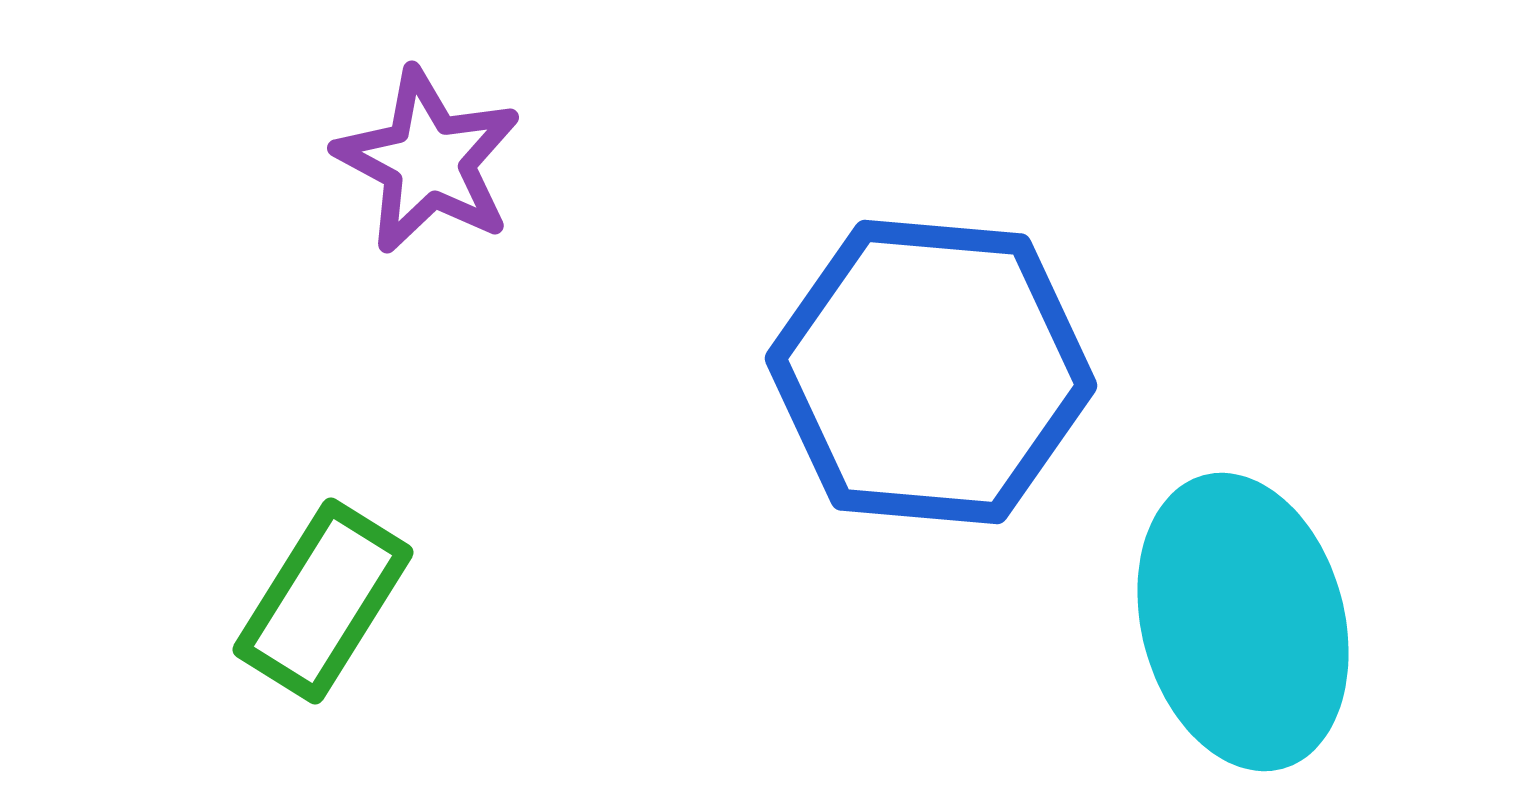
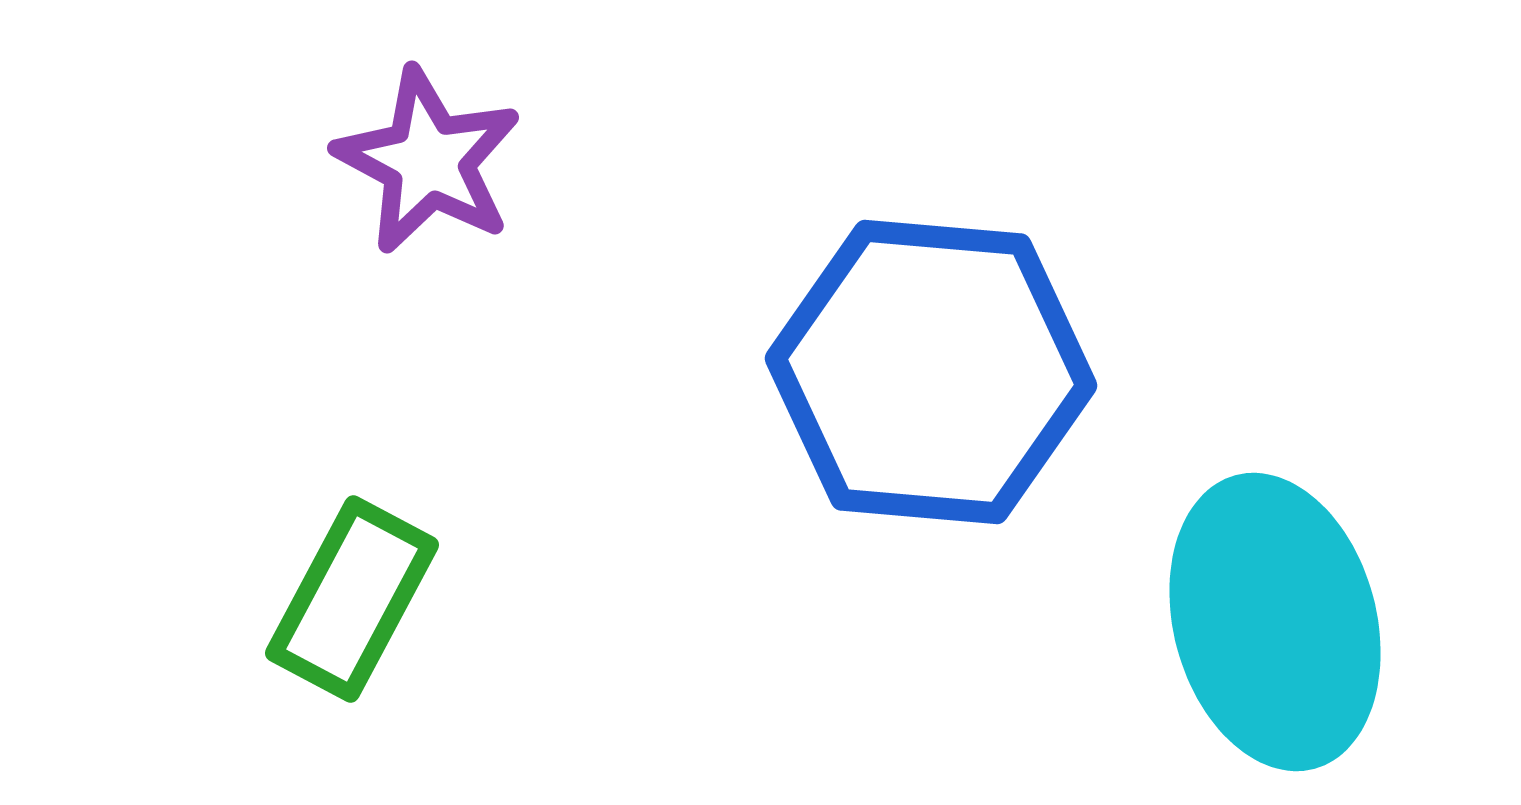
green rectangle: moved 29 px right, 2 px up; rotated 4 degrees counterclockwise
cyan ellipse: moved 32 px right
